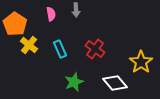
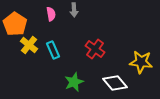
gray arrow: moved 2 px left
cyan rectangle: moved 7 px left, 1 px down
yellow star: rotated 30 degrees counterclockwise
